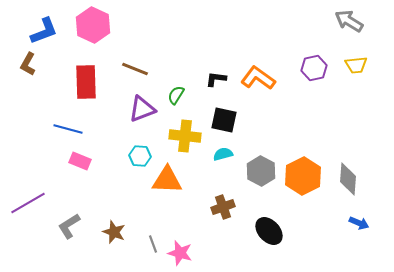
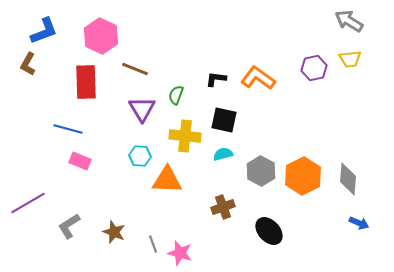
pink hexagon: moved 8 px right, 11 px down
yellow trapezoid: moved 6 px left, 6 px up
green semicircle: rotated 12 degrees counterclockwise
purple triangle: rotated 40 degrees counterclockwise
